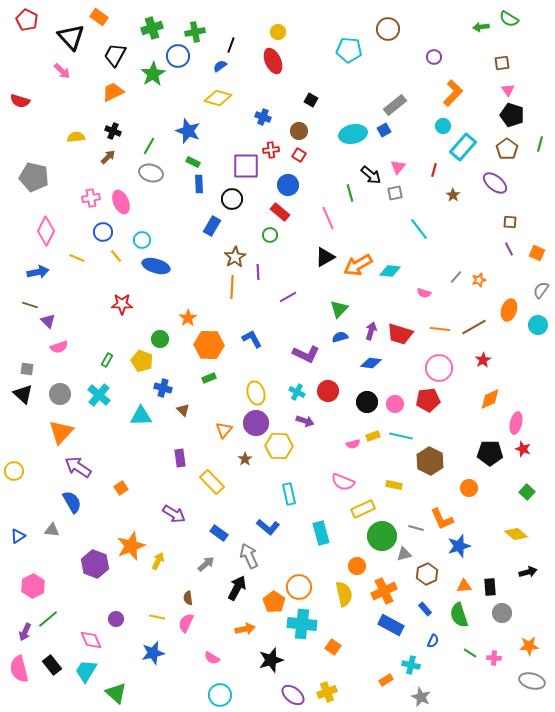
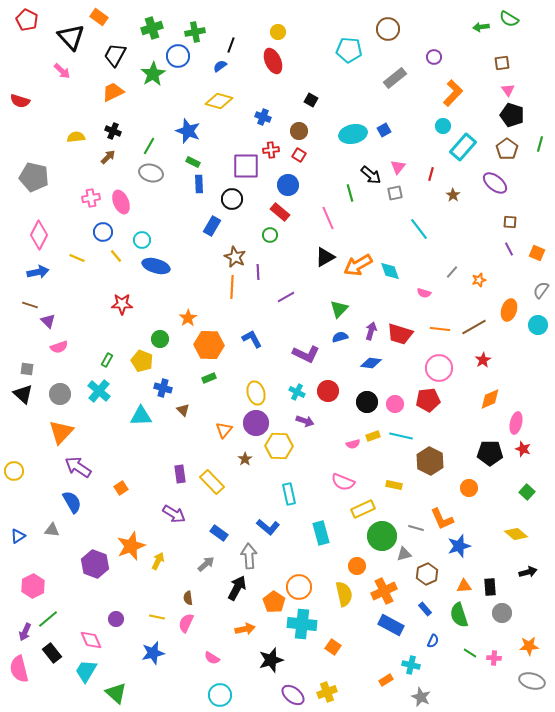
yellow diamond at (218, 98): moved 1 px right, 3 px down
gray rectangle at (395, 105): moved 27 px up
red line at (434, 170): moved 3 px left, 4 px down
pink diamond at (46, 231): moved 7 px left, 4 px down
brown star at (235, 257): rotated 15 degrees counterclockwise
cyan diamond at (390, 271): rotated 65 degrees clockwise
gray line at (456, 277): moved 4 px left, 5 px up
purple line at (288, 297): moved 2 px left
cyan cross at (99, 395): moved 4 px up
purple rectangle at (180, 458): moved 16 px down
gray arrow at (249, 556): rotated 20 degrees clockwise
black rectangle at (52, 665): moved 12 px up
